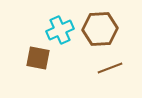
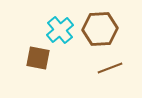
cyan cross: rotated 16 degrees counterclockwise
